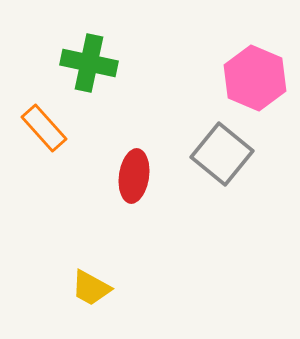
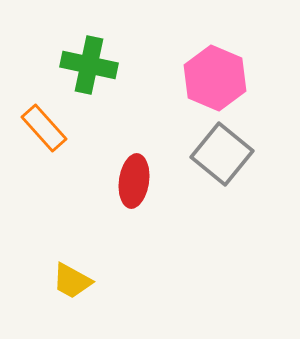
green cross: moved 2 px down
pink hexagon: moved 40 px left
red ellipse: moved 5 px down
yellow trapezoid: moved 19 px left, 7 px up
